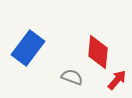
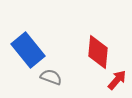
blue rectangle: moved 2 px down; rotated 76 degrees counterclockwise
gray semicircle: moved 21 px left
